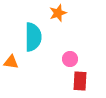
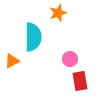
orange triangle: moved 1 px right, 1 px up; rotated 35 degrees counterclockwise
red rectangle: rotated 12 degrees counterclockwise
